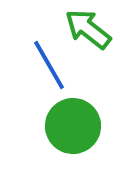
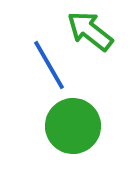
green arrow: moved 2 px right, 2 px down
